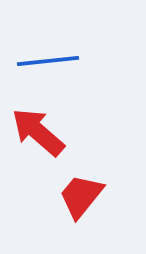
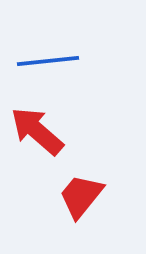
red arrow: moved 1 px left, 1 px up
